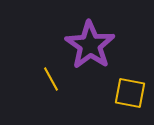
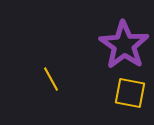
purple star: moved 34 px right
